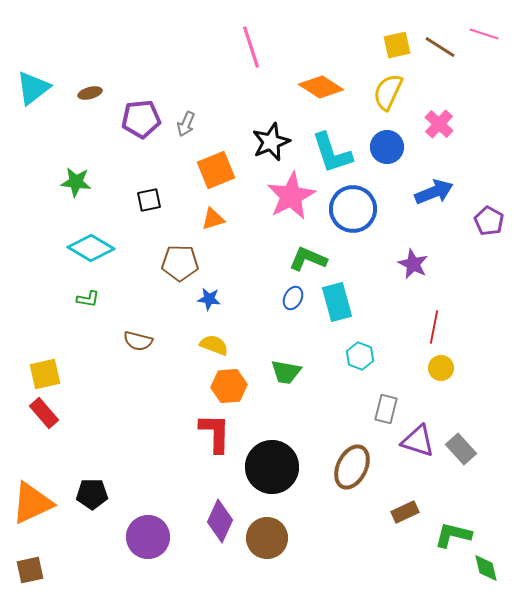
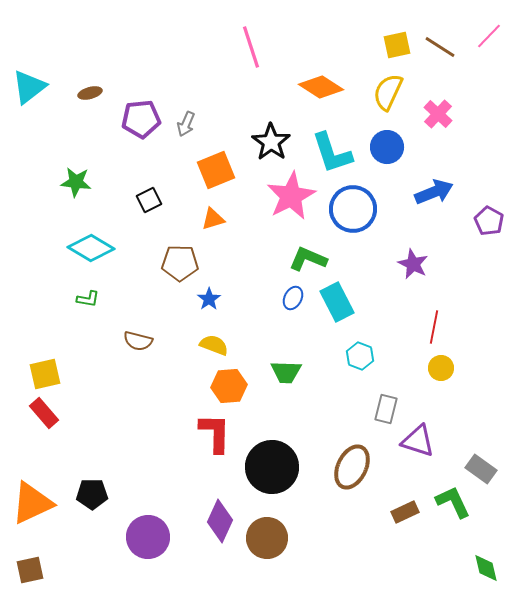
pink line at (484, 34): moved 5 px right, 2 px down; rotated 64 degrees counterclockwise
cyan triangle at (33, 88): moved 4 px left, 1 px up
pink cross at (439, 124): moved 1 px left, 10 px up
black star at (271, 142): rotated 15 degrees counterclockwise
black square at (149, 200): rotated 15 degrees counterclockwise
blue star at (209, 299): rotated 30 degrees clockwise
cyan rectangle at (337, 302): rotated 12 degrees counterclockwise
green trapezoid at (286, 372): rotated 8 degrees counterclockwise
gray rectangle at (461, 449): moved 20 px right, 20 px down; rotated 12 degrees counterclockwise
green L-shape at (453, 535): moved 33 px up; rotated 51 degrees clockwise
